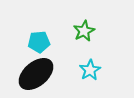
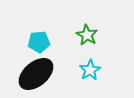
green star: moved 3 px right, 4 px down; rotated 15 degrees counterclockwise
